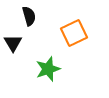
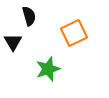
black triangle: moved 1 px up
